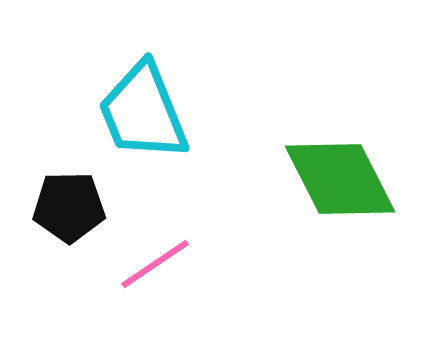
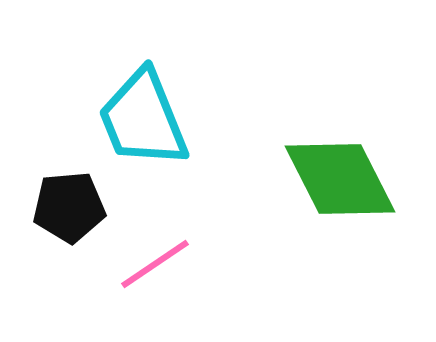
cyan trapezoid: moved 7 px down
black pentagon: rotated 4 degrees counterclockwise
